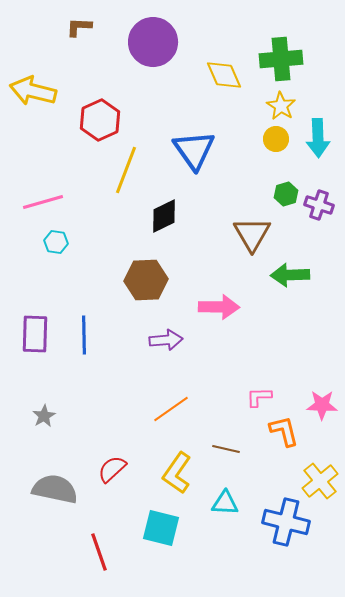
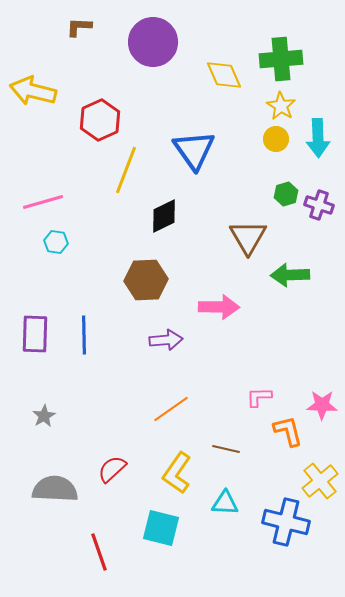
brown triangle: moved 4 px left, 3 px down
orange L-shape: moved 4 px right
gray semicircle: rotated 9 degrees counterclockwise
